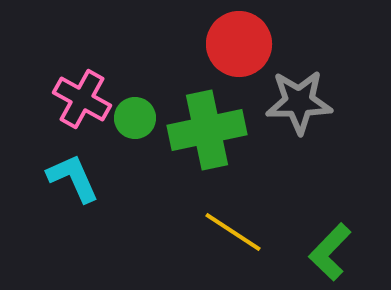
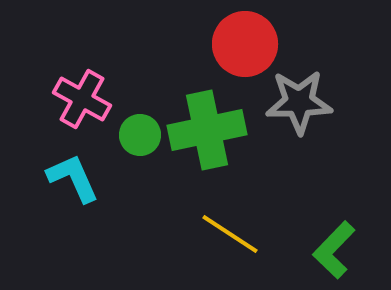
red circle: moved 6 px right
green circle: moved 5 px right, 17 px down
yellow line: moved 3 px left, 2 px down
green L-shape: moved 4 px right, 2 px up
